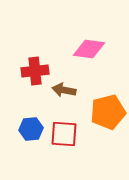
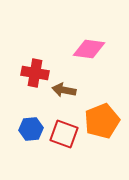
red cross: moved 2 px down; rotated 16 degrees clockwise
orange pentagon: moved 6 px left, 9 px down; rotated 8 degrees counterclockwise
red square: rotated 16 degrees clockwise
